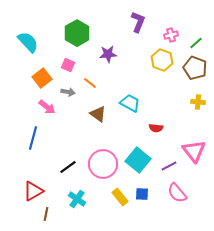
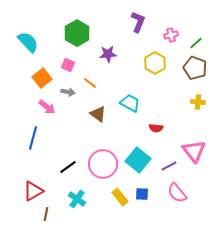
yellow hexagon: moved 7 px left, 3 px down; rotated 10 degrees clockwise
